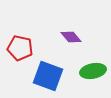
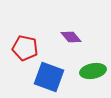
red pentagon: moved 5 px right
blue square: moved 1 px right, 1 px down
